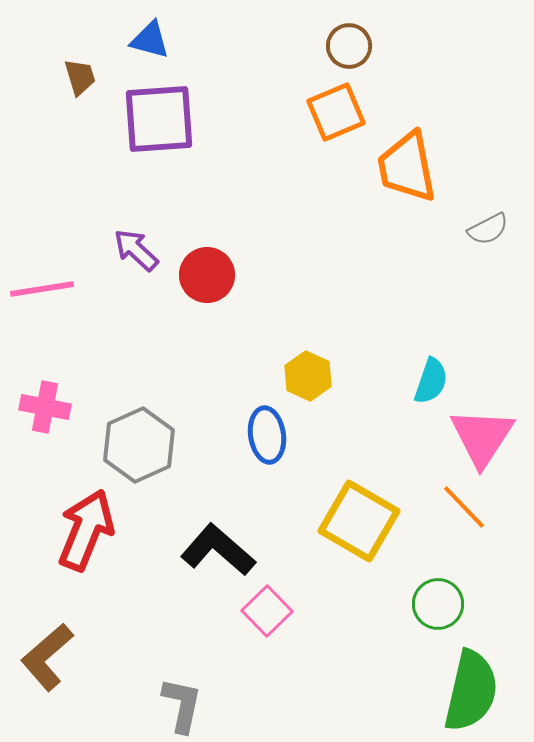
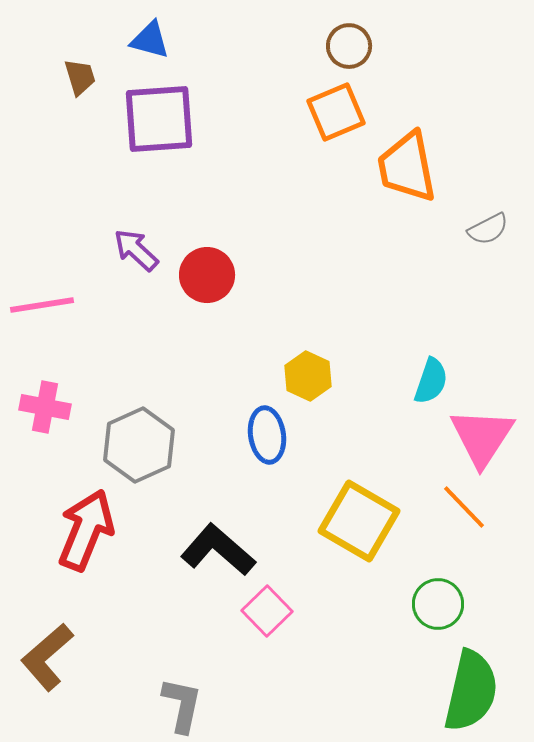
pink line: moved 16 px down
